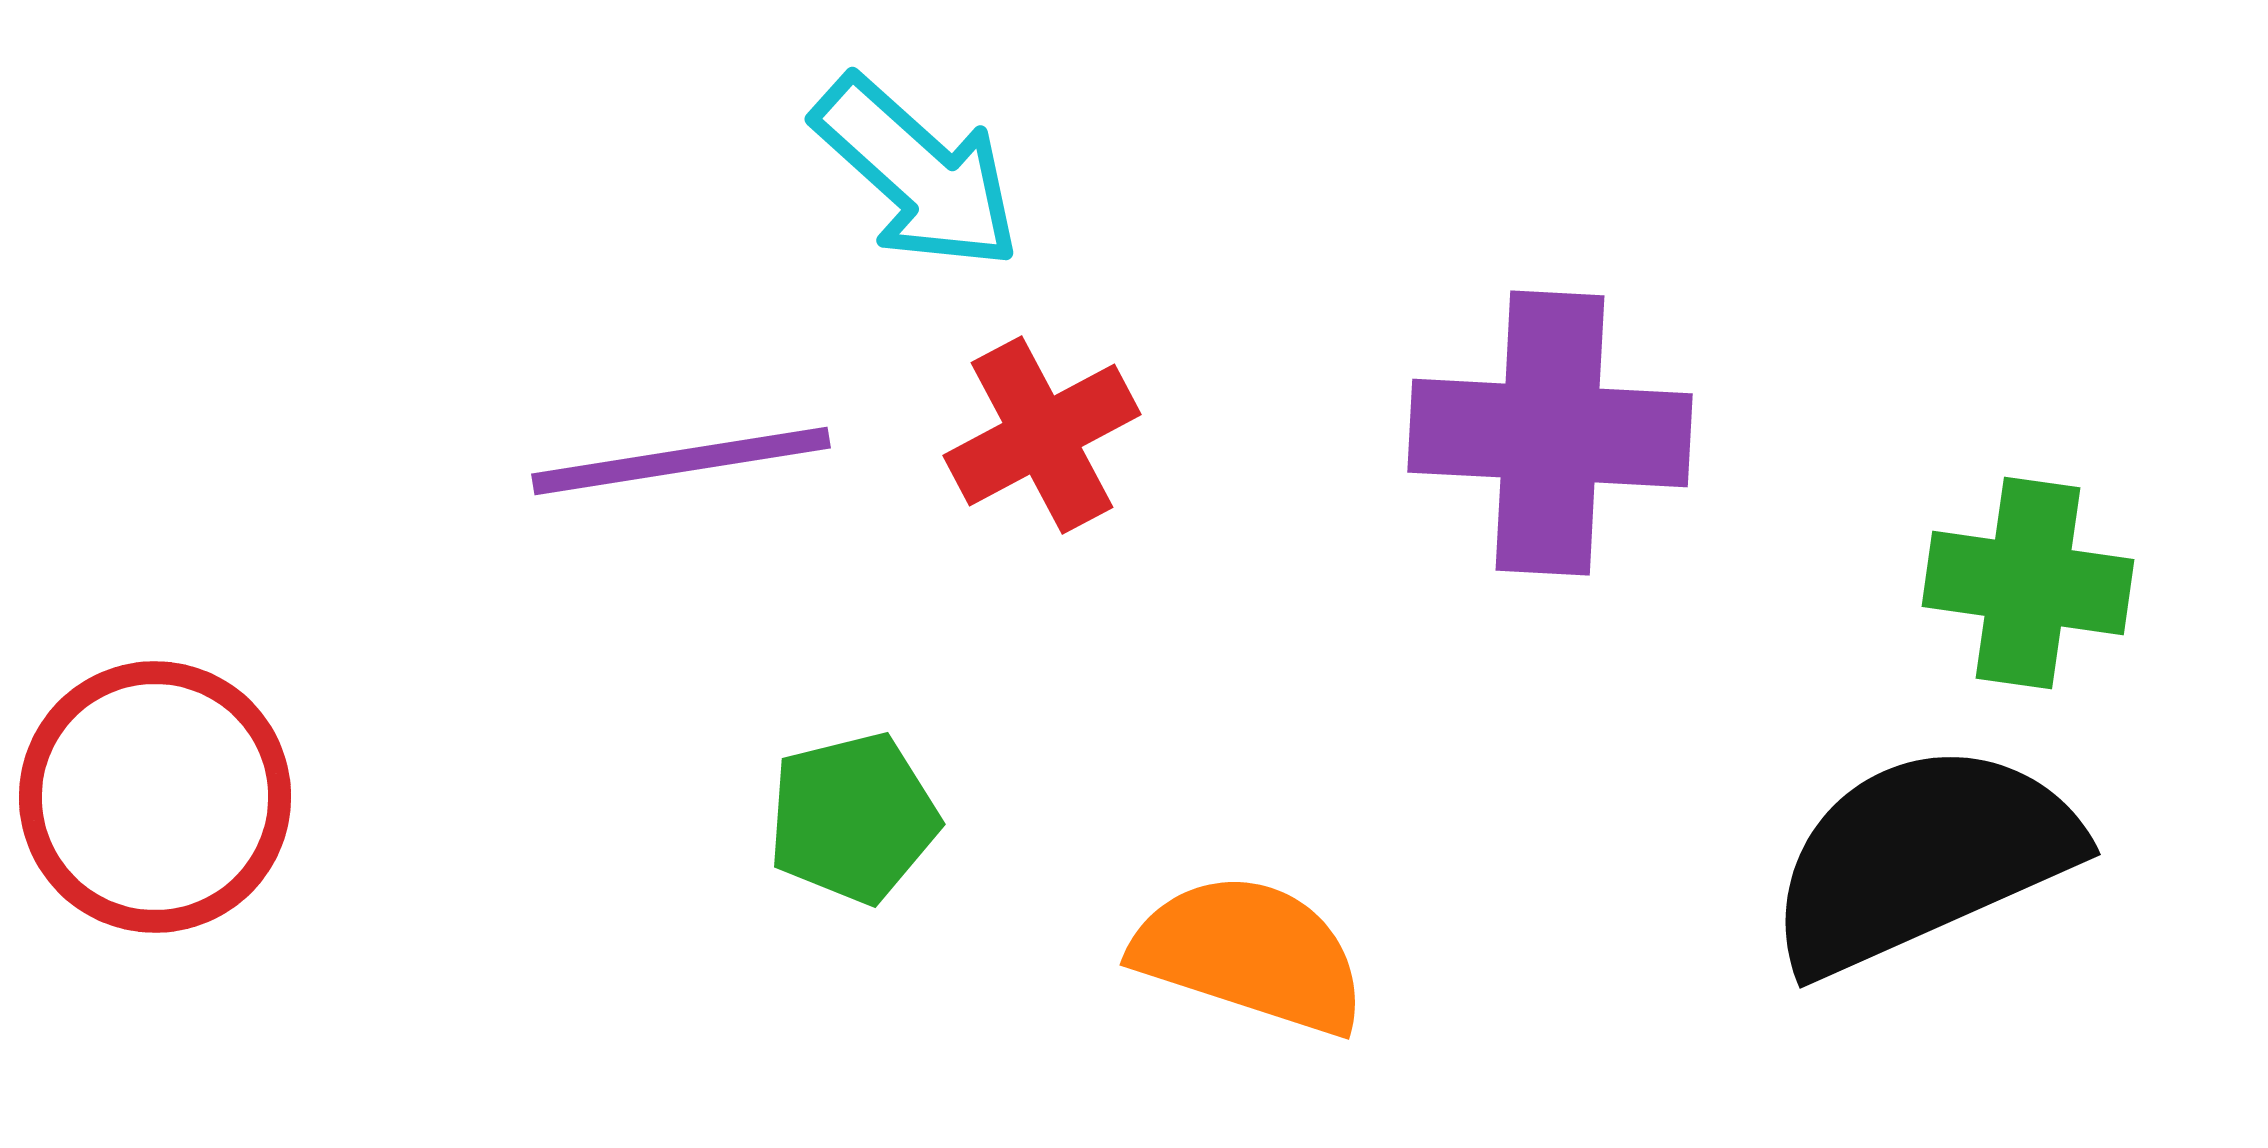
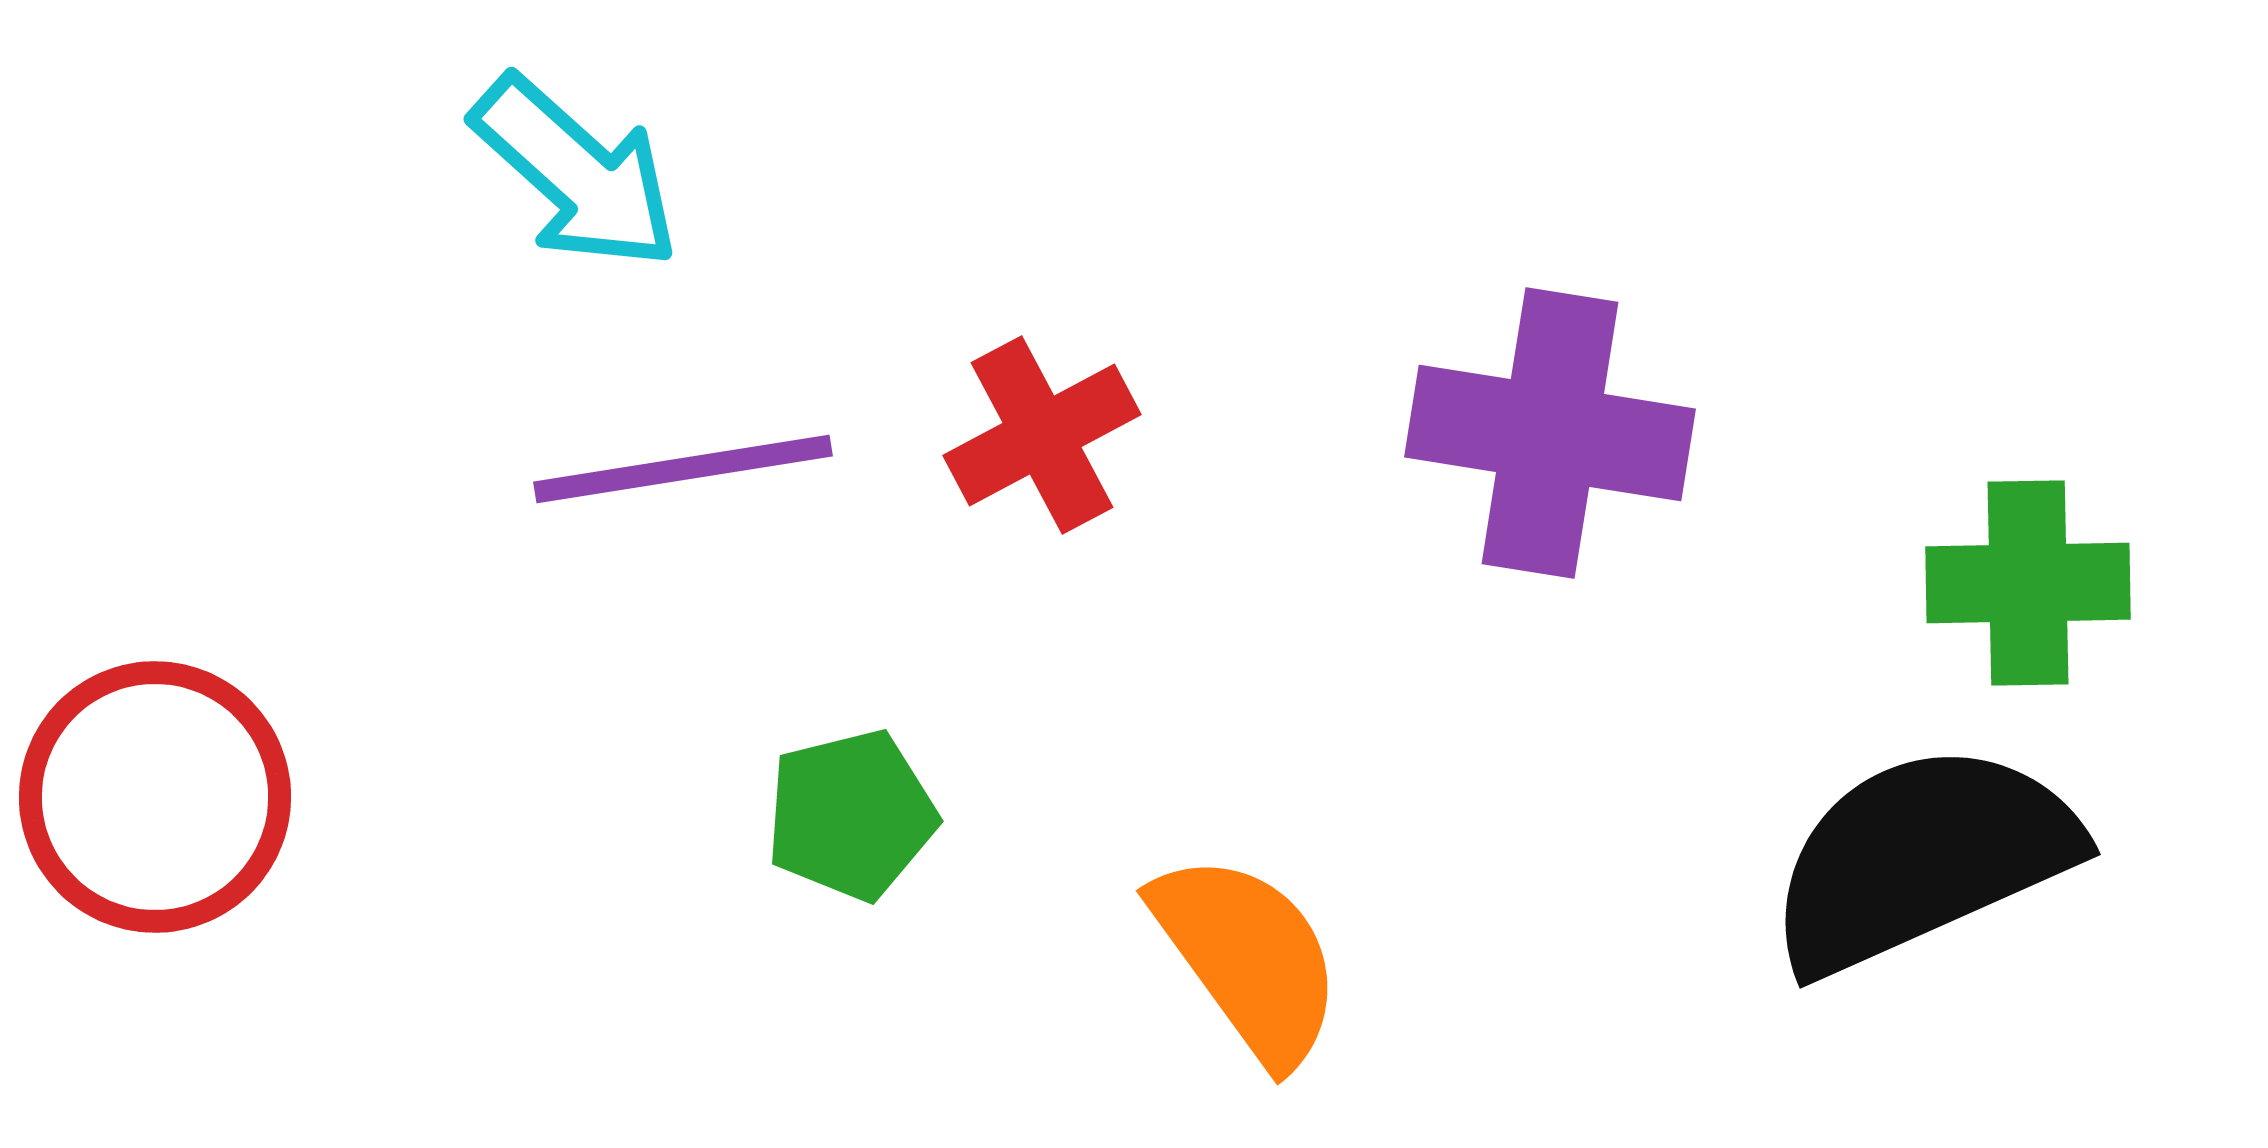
cyan arrow: moved 341 px left
purple cross: rotated 6 degrees clockwise
purple line: moved 2 px right, 8 px down
green cross: rotated 9 degrees counterclockwise
green pentagon: moved 2 px left, 3 px up
orange semicircle: moved 2 px left, 4 px down; rotated 36 degrees clockwise
